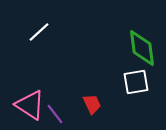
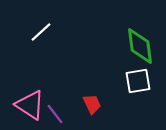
white line: moved 2 px right
green diamond: moved 2 px left, 2 px up
white square: moved 2 px right, 1 px up
